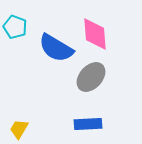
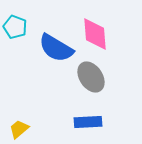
gray ellipse: rotated 76 degrees counterclockwise
blue rectangle: moved 2 px up
yellow trapezoid: rotated 20 degrees clockwise
